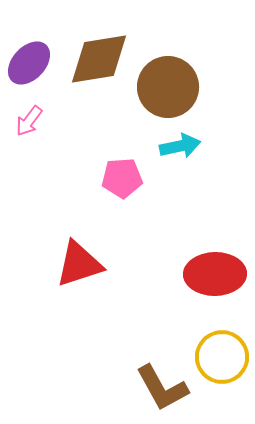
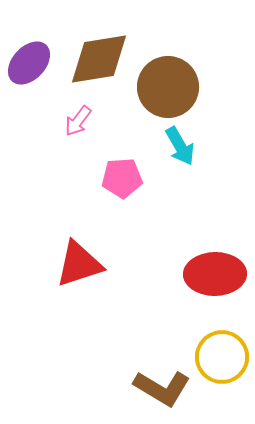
pink arrow: moved 49 px right
cyan arrow: rotated 72 degrees clockwise
brown L-shape: rotated 30 degrees counterclockwise
